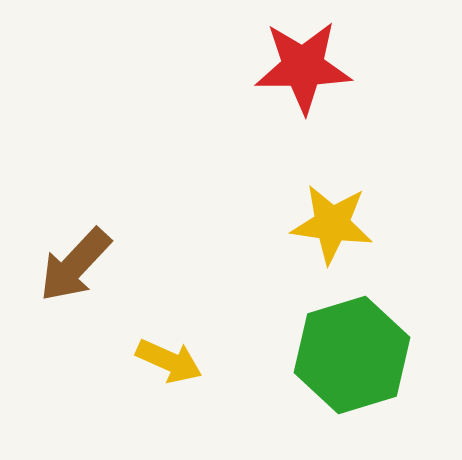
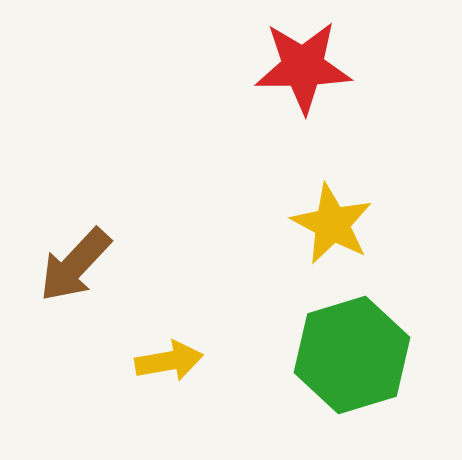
yellow star: rotated 20 degrees clockwise
yellow arrow: rotated 34 degrees counterclockwise
